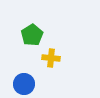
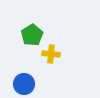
yellow cross: moved 4 px up
